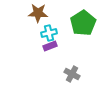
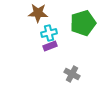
green pentagon: rotated 15 degrees clockwise
